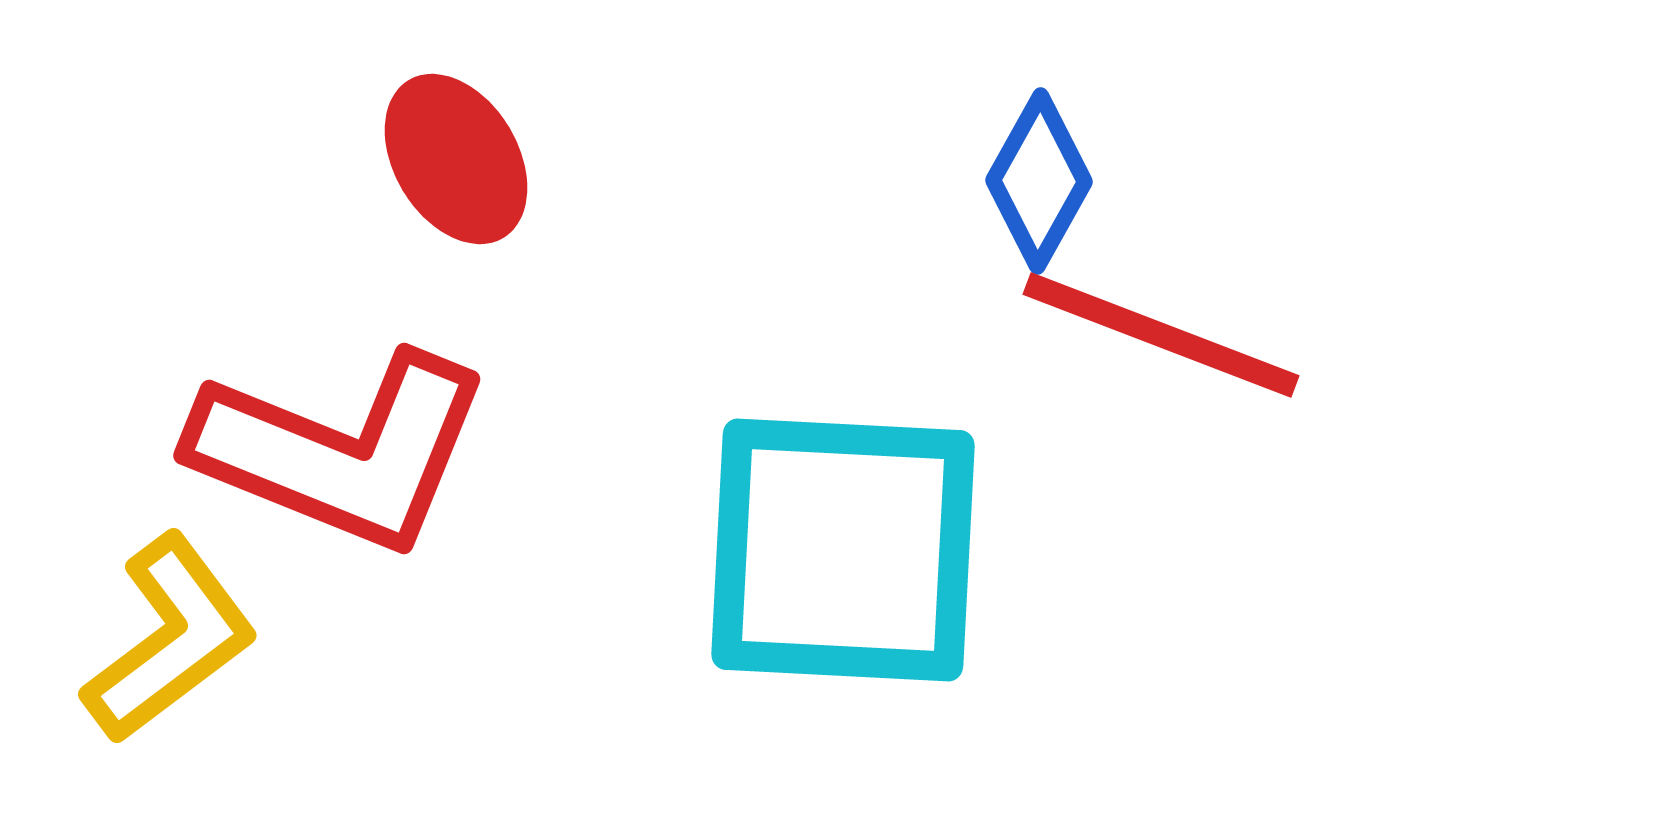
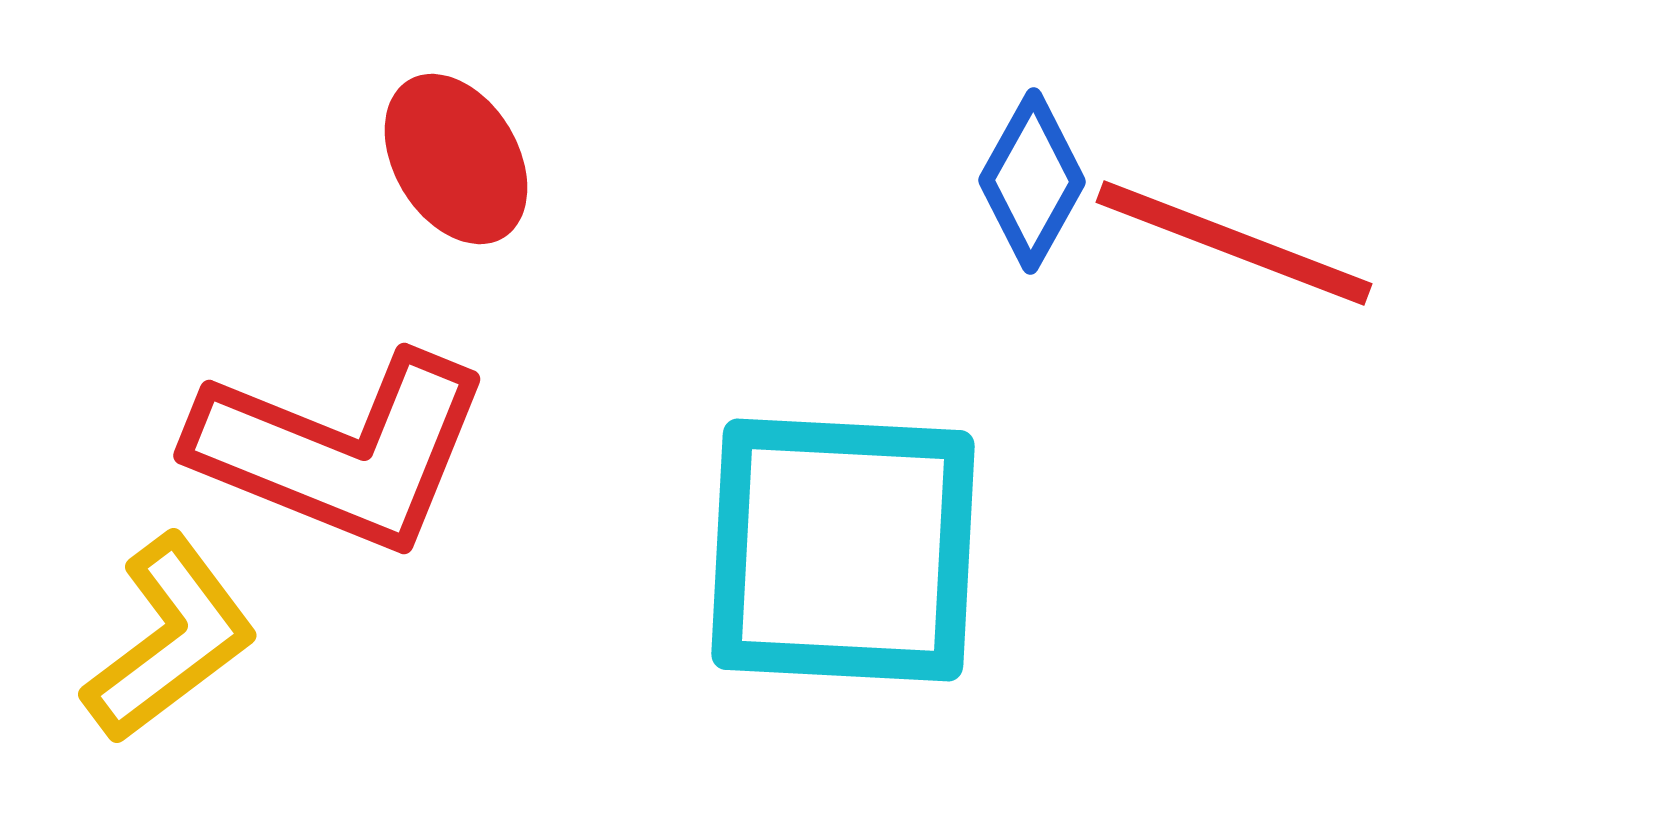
blue diamond: moved 7 px left
red line: moved 73 px right, 92 px up
